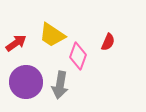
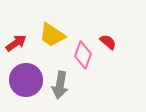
red semicircle: rotated 72 degrees counterclockwise
pink diamond: moved 5 px right, 1 px up
purple circle: moved 2 px up
